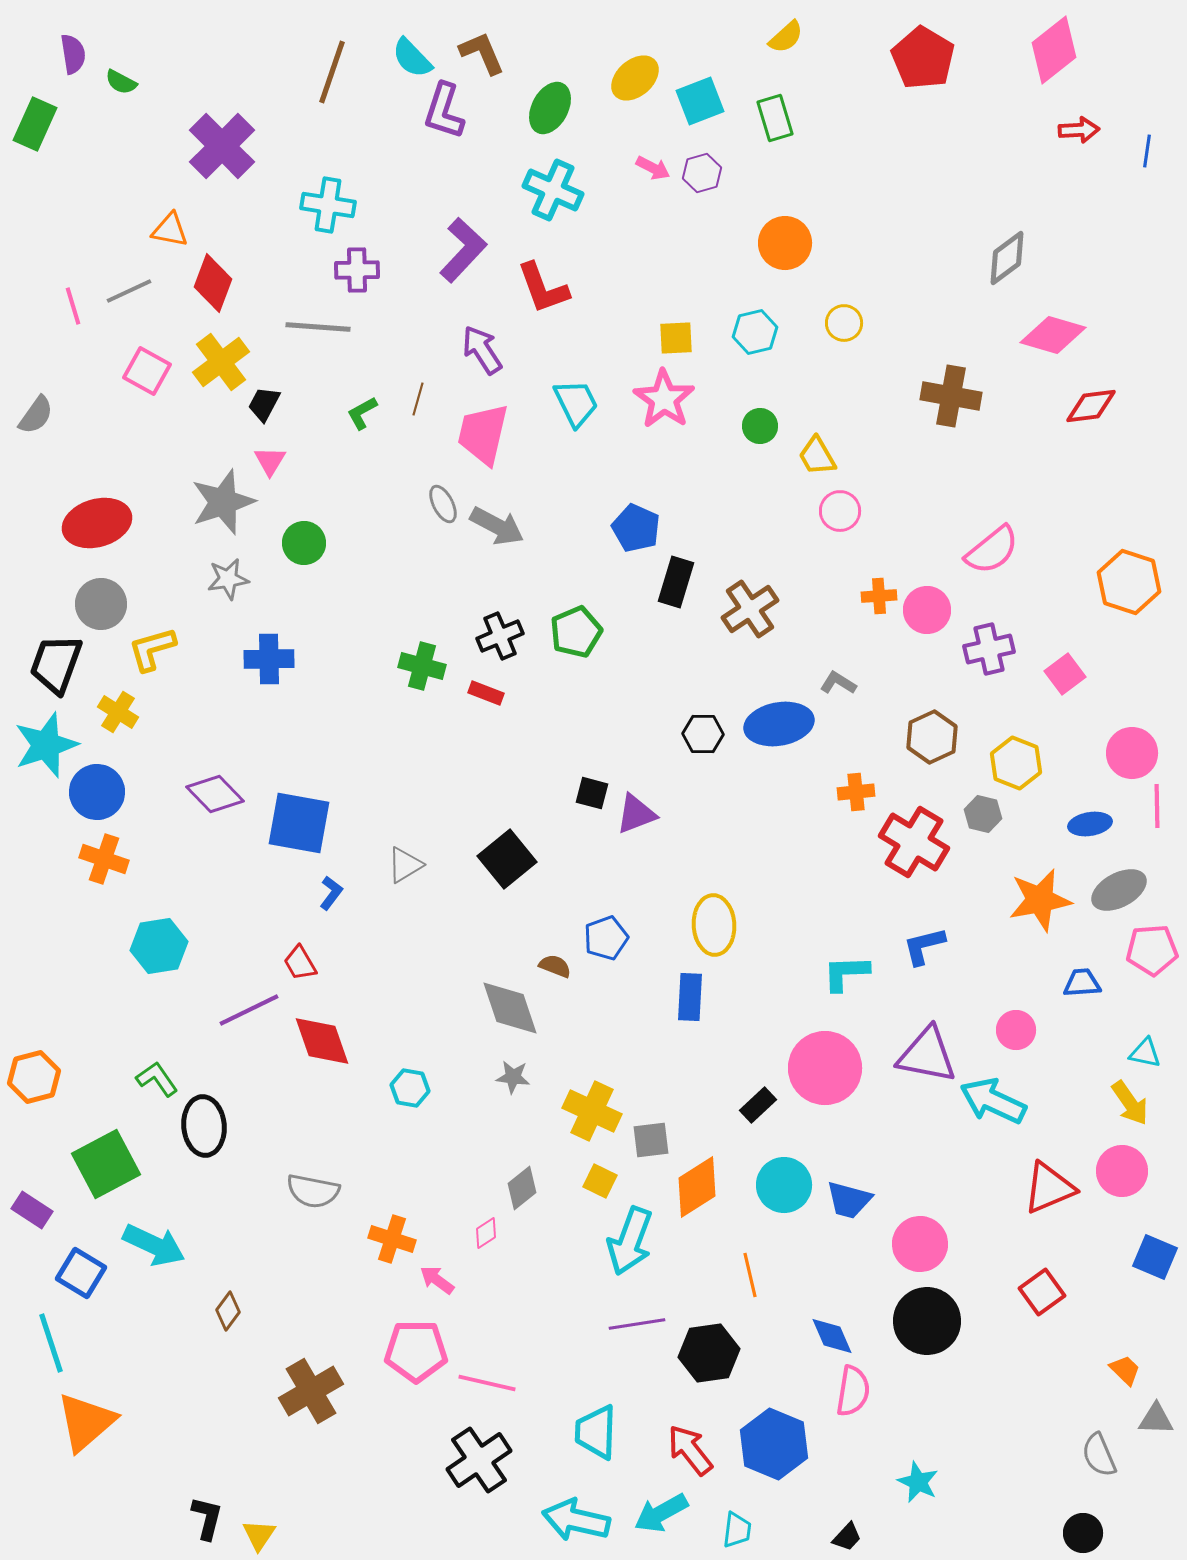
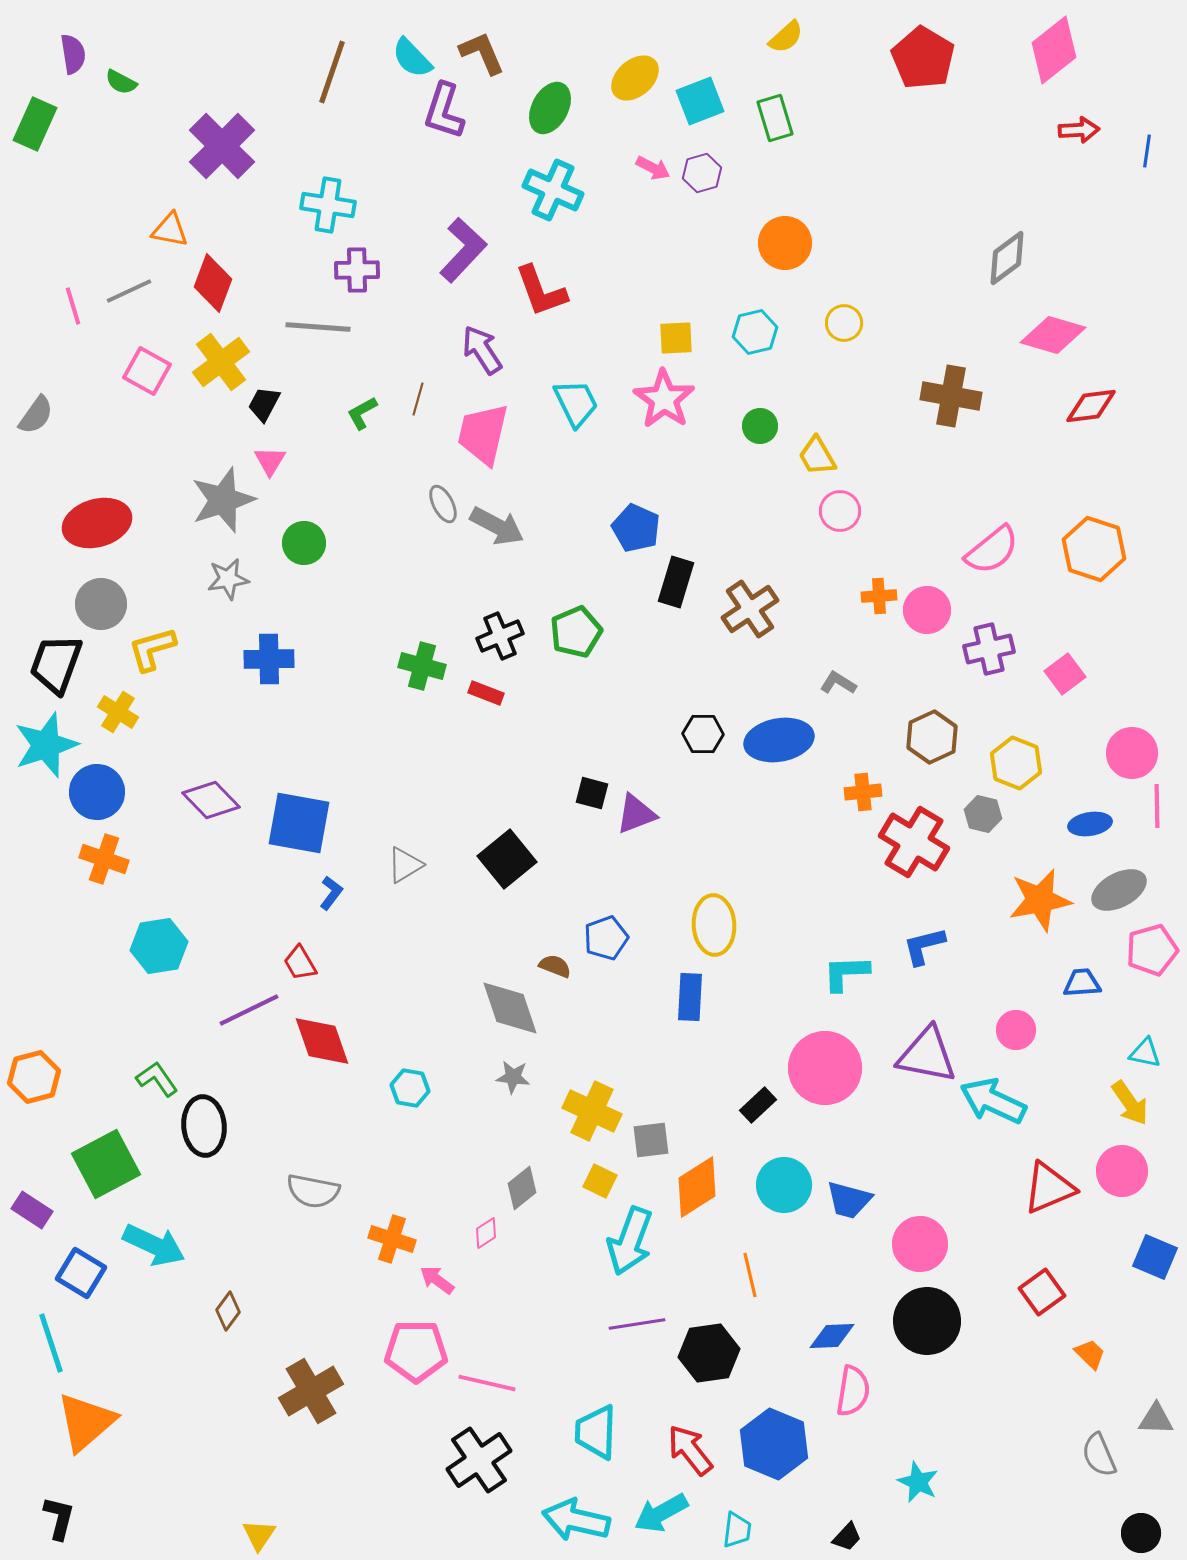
red L-shape at (543, 288): moved 2 px left, 3 px down
gray star at (223, 502): moved 2 px up
orange hexagon at (1129, 582): moved 35 px left, 33 px up
blue ellipse at (779, 724): moved 16 px down
orange cross at (856, 792): moved 7 px right
purple diamond at (215, 794): moved 4 px left, 6 px down
pink pentagon at (1152, 950): rotated 12 degrees counterclockwise
blue diamond at (832, 1336): rotated 69 degrees counterclockwise
orange trapezoid at (1125, 1370): moved 35 px left, 16 px up
black L-shape at (207, 1518): moved 148 px left
black circle at (1083, 1533): moved 58 px right
